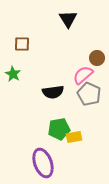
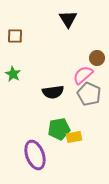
brown square: moved 7 px left, 8 px up
purple ellipse: moved 8 px left, 8 px up
